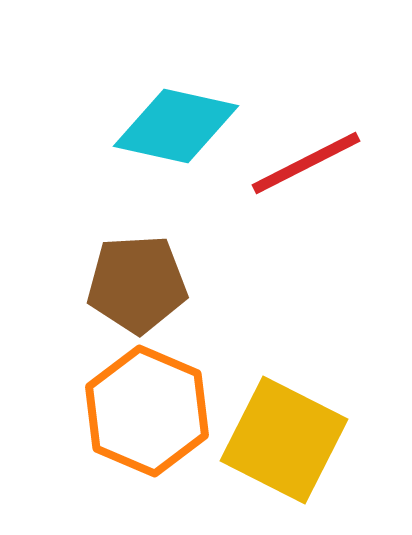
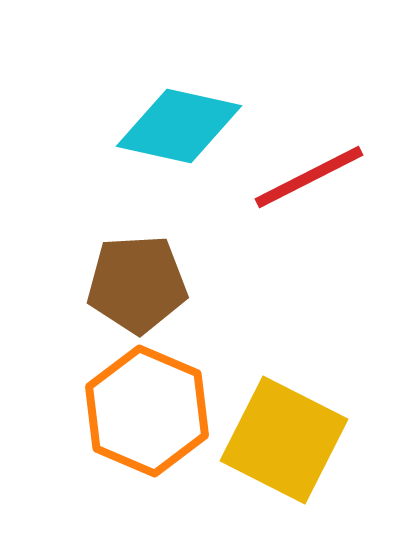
cyan diamond: moved 3 px right
red line: moved 3 px right, 14 px down
